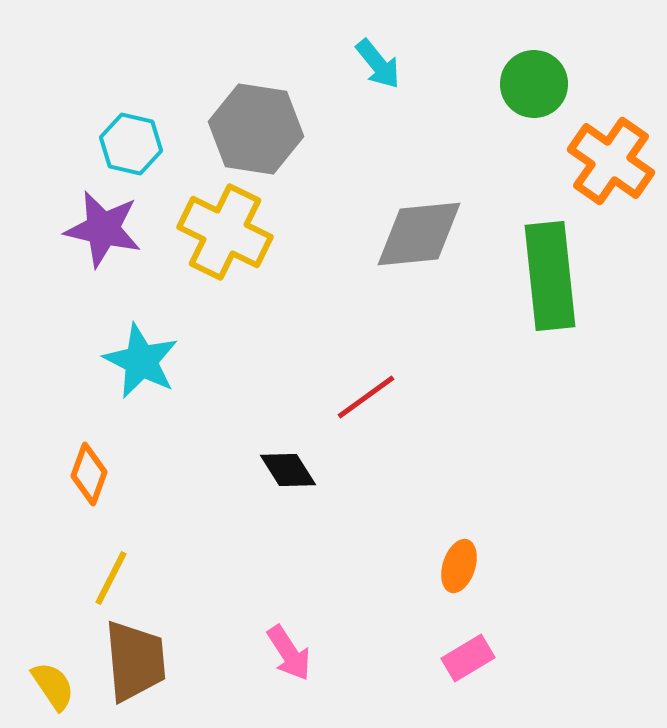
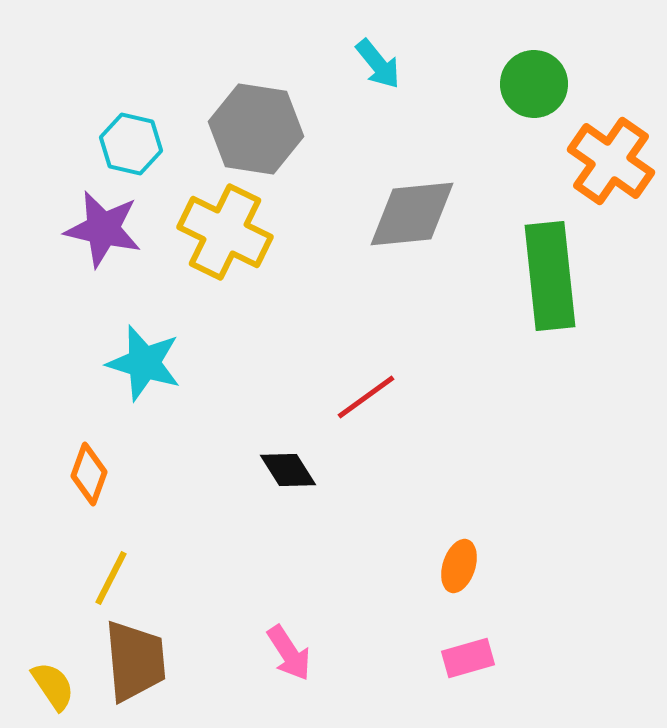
gray diamond: moved 7 px left, 20 px up
cyan star: moved 3 px right, 2 px down; rotated 10 degrees counterclockwise
pink rectangle: rotated 15 degrees clockwise
